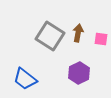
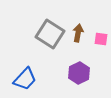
gray square: moved 2 px up
blue trapezoid: rotated 85 degrees counterclockwise
